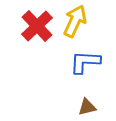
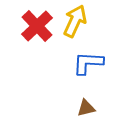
blue L-shape: moved 3 px right, 1 px down
brown triangle: moved 1 px left, 1 px down
